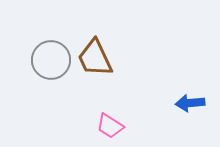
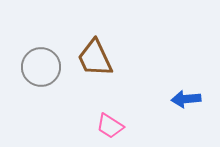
gray circle: moved 10 px left, 7 px down
blue arrow: moved 4 px left, 4 px up
